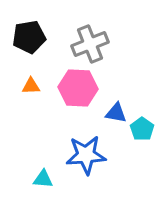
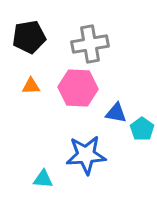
gray cross: rotated 12 degrees clockwise
